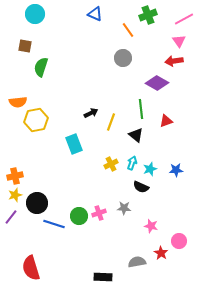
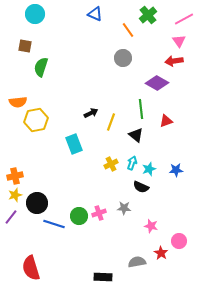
green cross: rotated 18 degrees counterclockwise
cyan star: moved 1 px left
